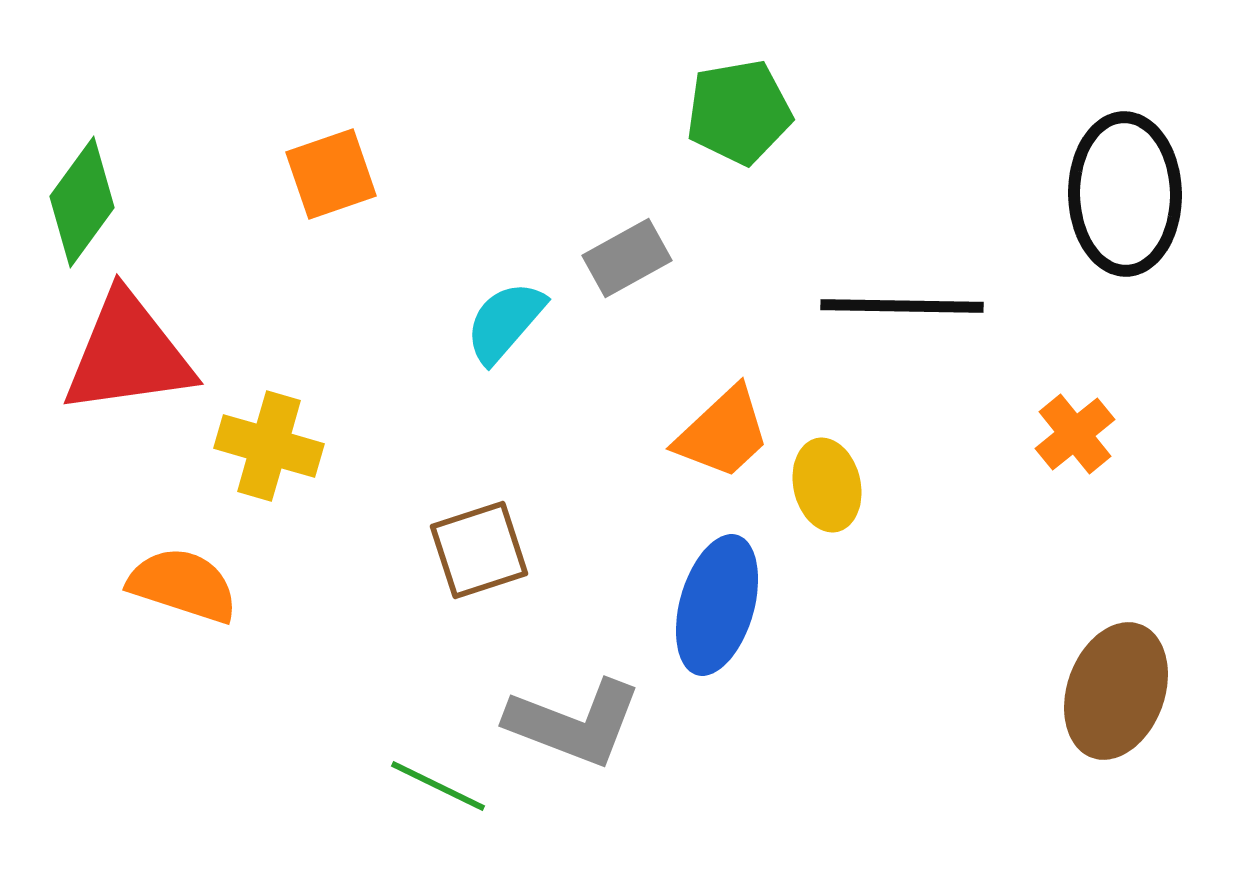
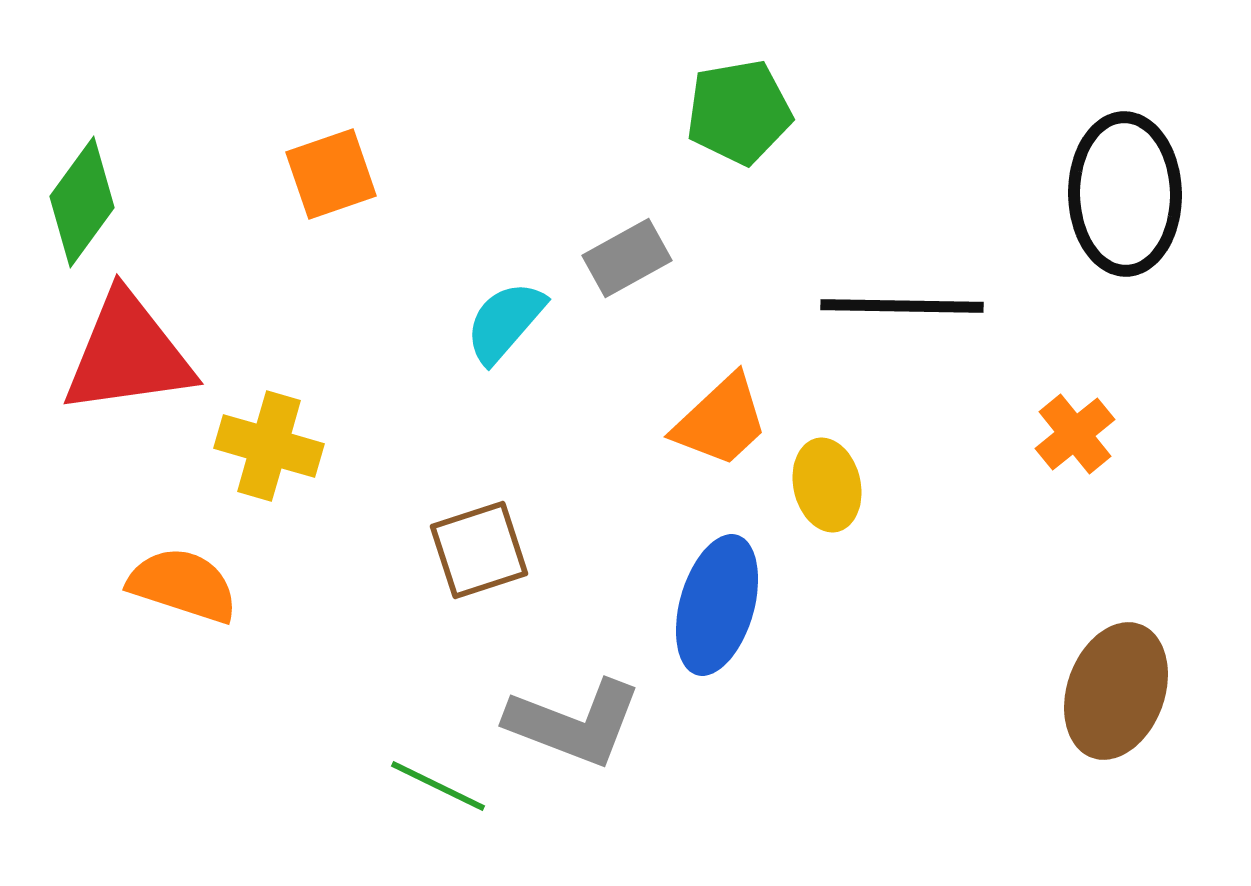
orange trapezoid: moved 2 px left, 12 px up
